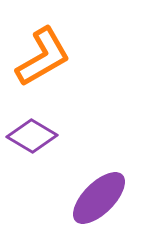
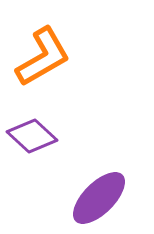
purple diamond: rotated 12 degrees clockwise
